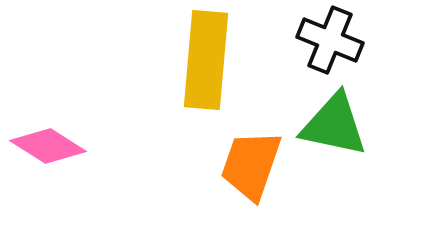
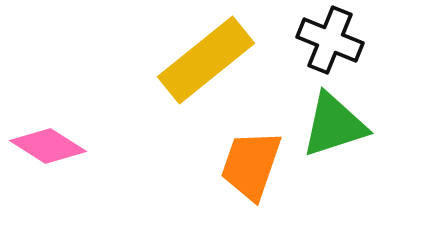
yellow rectangle: rotated 46 degrees clockwise
green triangle: rotated 30 degrees counterclockwise
